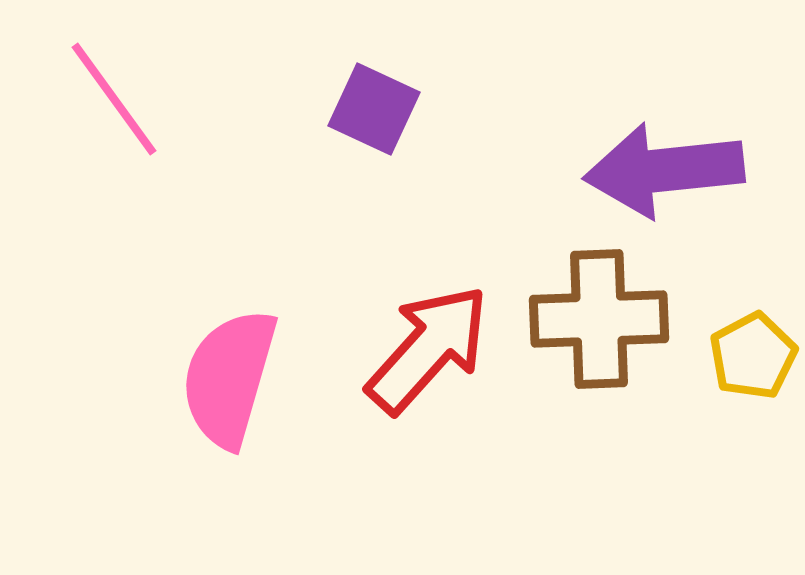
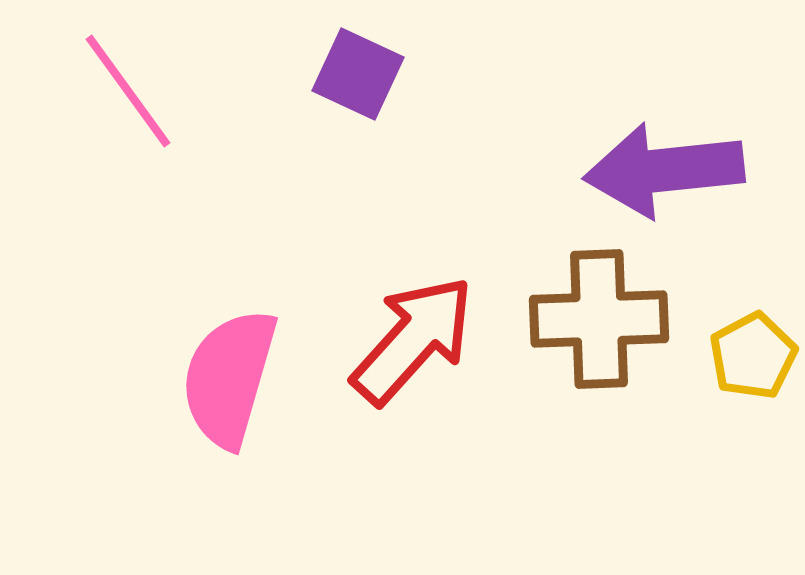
pink line: moved 14 px right, 8 px up
purple square: moved 16 px left, 35 px up
red arrow: moved 15 px left, 9 px up
